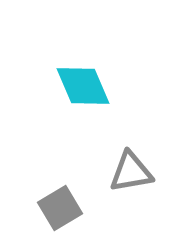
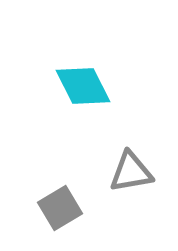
cyan diamond: rotated 4 degrees counterclockwise
